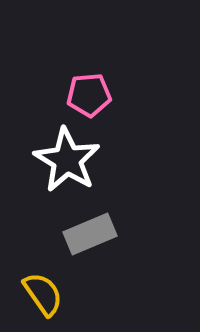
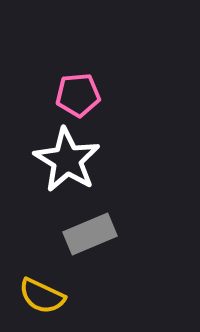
pink pentagon: moved 11 px left
yellow semicircle: moved 1 px left, 2 px down; rotated 150 degrees clockwise
